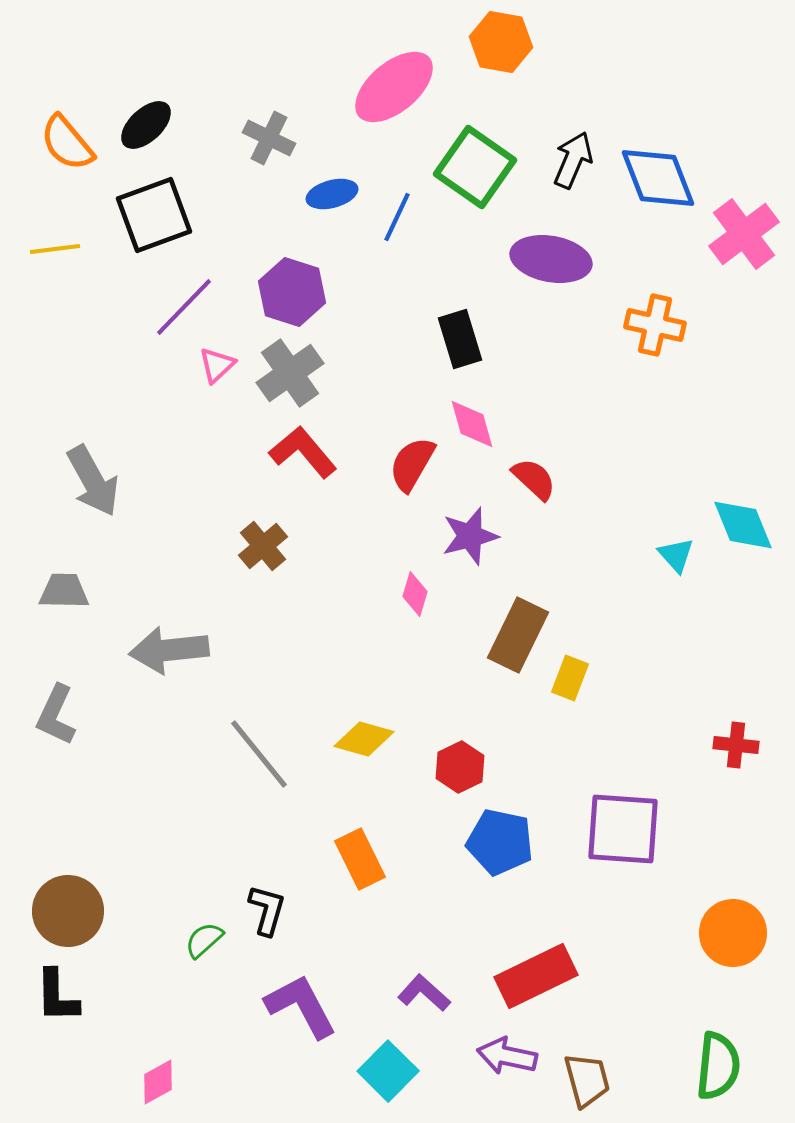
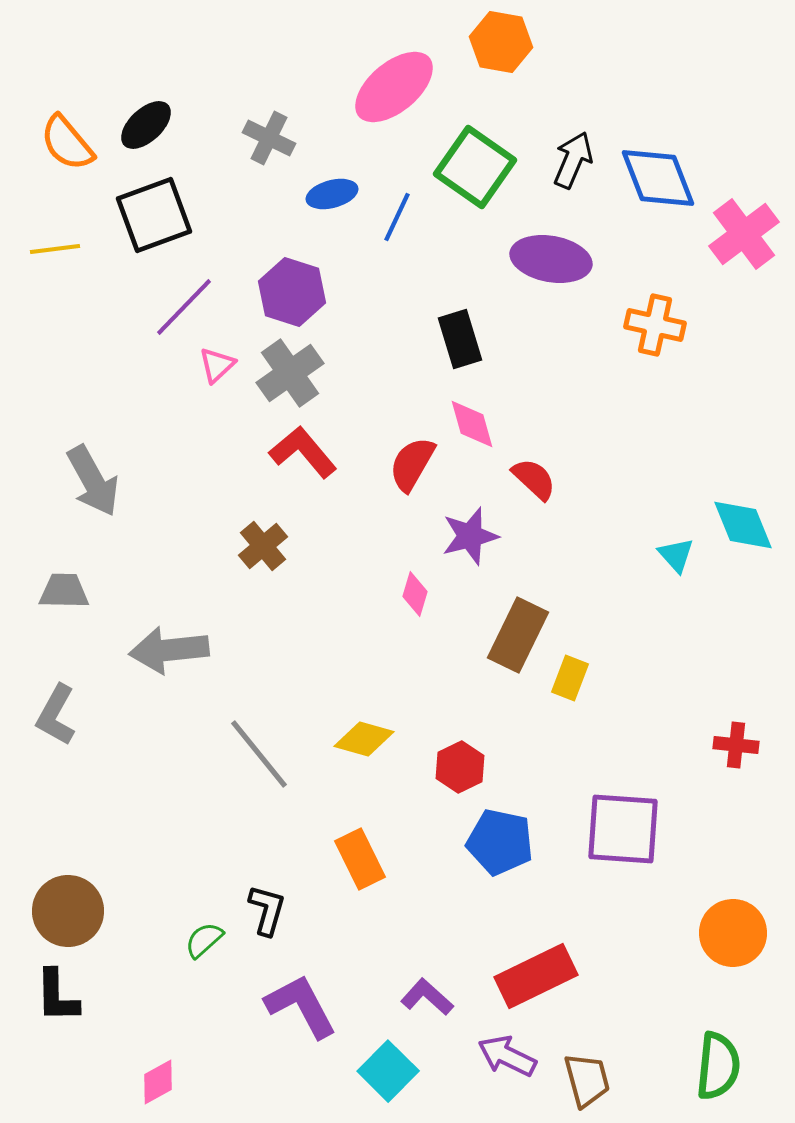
gray L-shape at (56, 715): rotated 4 degrees clockwise
purple L-shape at (424, 993): moved 3 px right, 4 px down
purple arrow at (507, 1056): rotated 14 degrees clockwise
